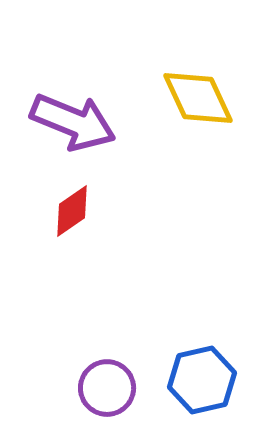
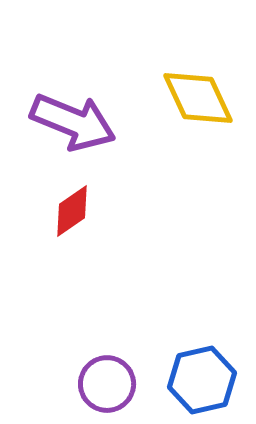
purple circle: moved 4 px up
